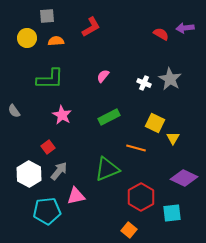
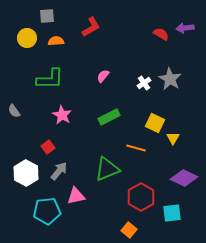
white cross: rotated 32 degrees clockwise
white hexagon: moved 3 px left, 1 px up
